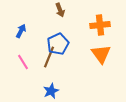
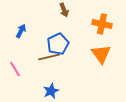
brown arrow: moved 4 px right
orange cross: moved 2 px right, 1 px up; rotated 18 degrees clockwise
brown line: rotated 55 degrees clockwise
pink line: moved 8 px left, 7 px down
